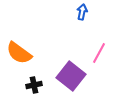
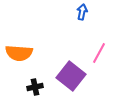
orange semicircle: rotated 32 degrees counterclockwise
black cross: moved 1 px right, 2 px down
